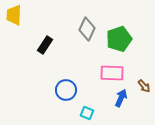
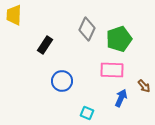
pink rectangle: moved 3 px up
blue circle: moved 4 px left, 9 px up
